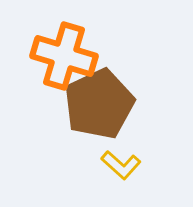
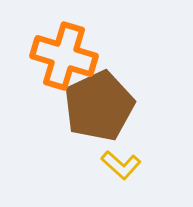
brown pentagon: moved 2 px down
